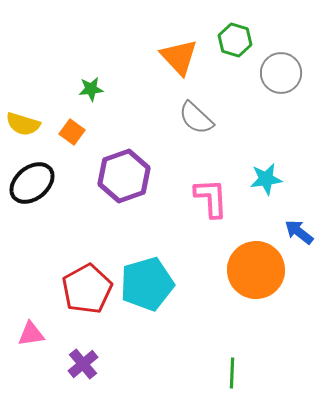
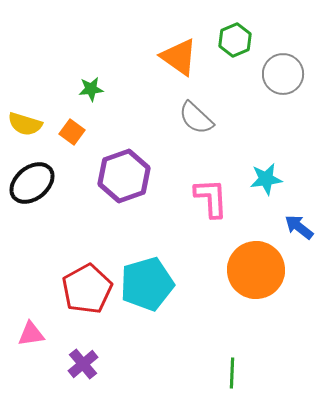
green hexagon: rotated 20 degrees clockwise
orange triangle: rotated 12 degrees counterclockwise
gray circle: moved 2 px right, 1 px down
yellow semicircle: moved 2 px right
blue arrow: moved 5 px up
